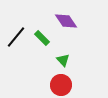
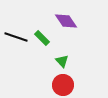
black line: rotated 70 degrees clockwise
green triangle: moved 1 px left, 1 px down
red circle: moved 2 px right
